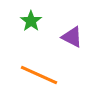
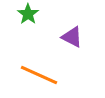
green star: moved 3 px left, 7 px up
